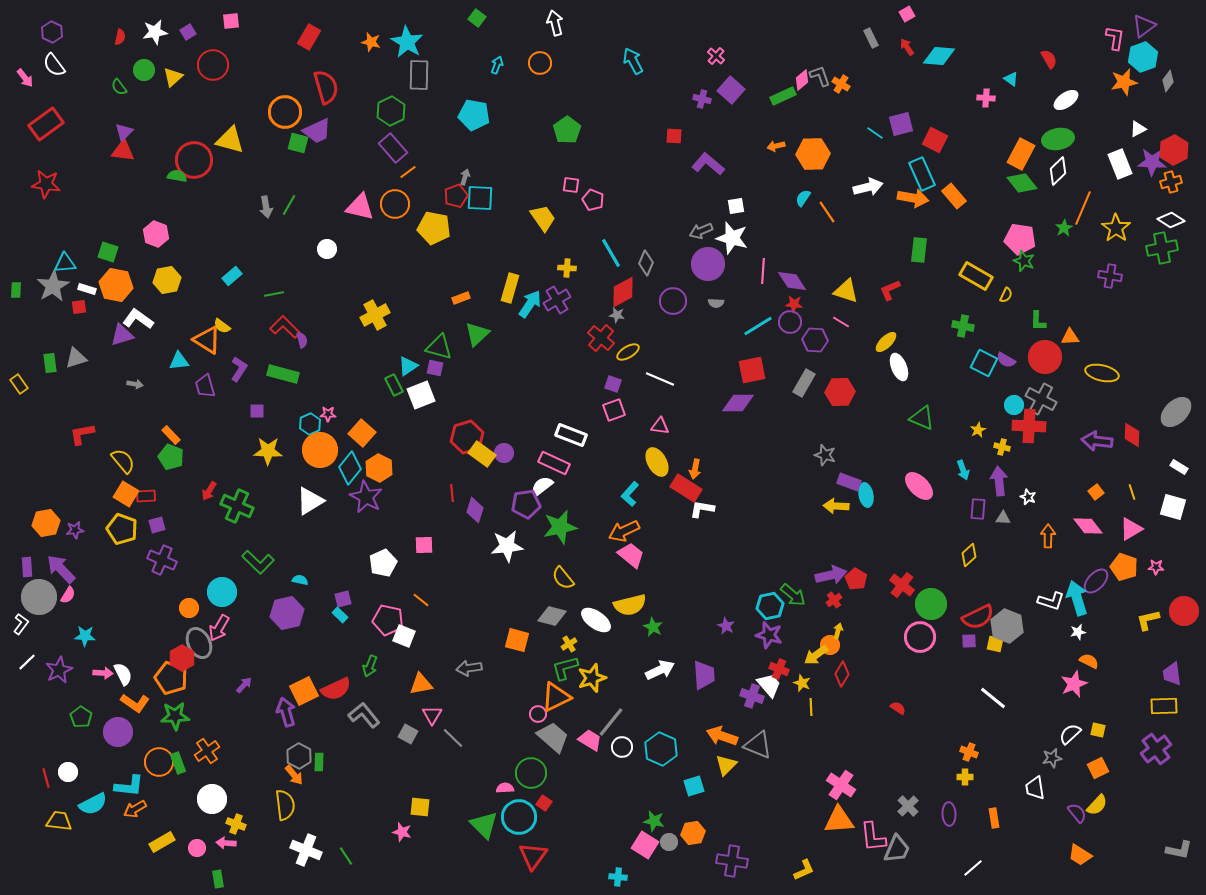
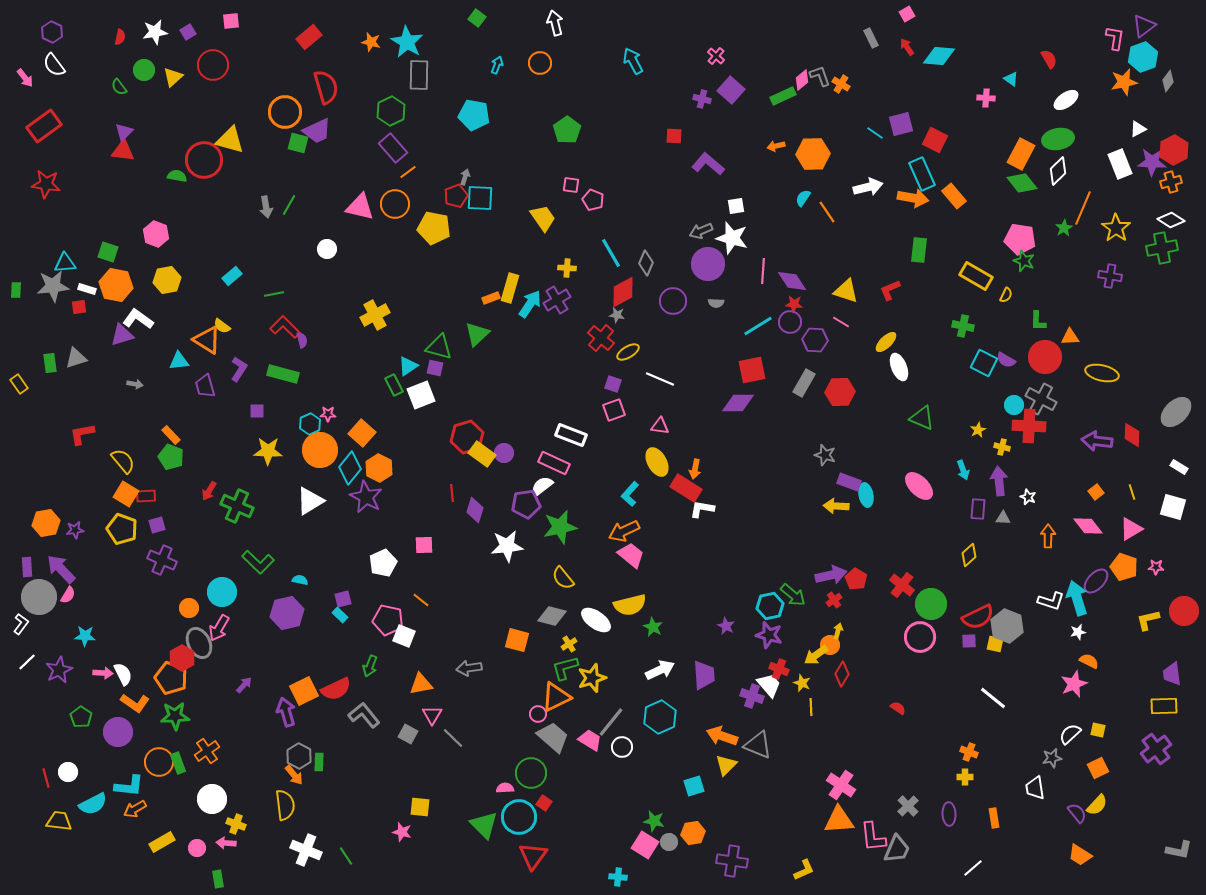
red rectangle at (309, 37): rotated 20 degrees clockwise
red rectangle at (46, 124): moved 2 px left, 2 px down
red circle at (194, 160): moved 10 px right
gray star at (53, 286): rotated 24 degrees clockwise
orange rectangle at (461, 298): moved 30 px right
cyan hexagon at (661, 749): moved 1 px left, 32 px up; rotated 12 degrees clockwise
